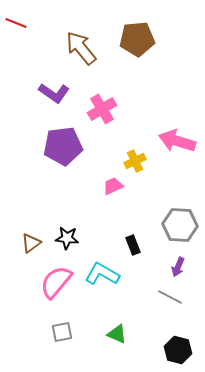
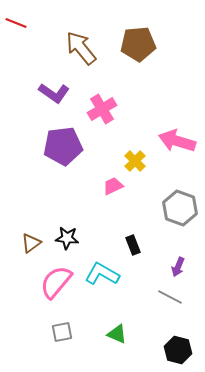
brown pentagon: moved 1 px right, 5 px down
yellow cross: rotated 20 degrees counterclockwise
gray hexagon: moved 17 px up; rotated 16 degrees clockwise
